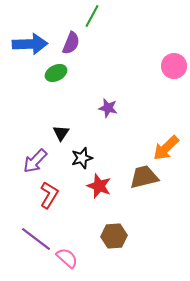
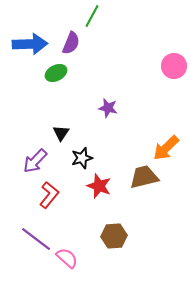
red L-shape: rotated 8 degrees clockwise
